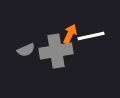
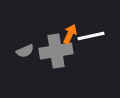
gray semicircle: moved 1 px left, 1 px down
